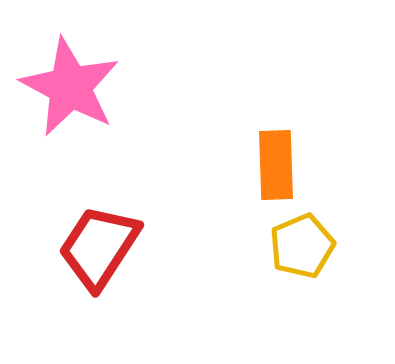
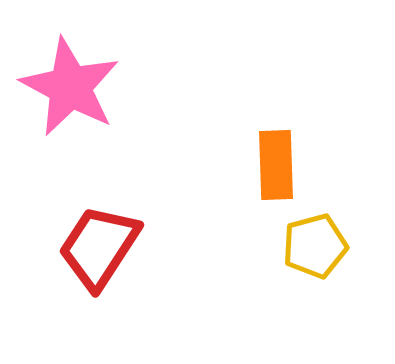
yellow pentagon: moved 13 px right; rotated 8 degrees clockwise
